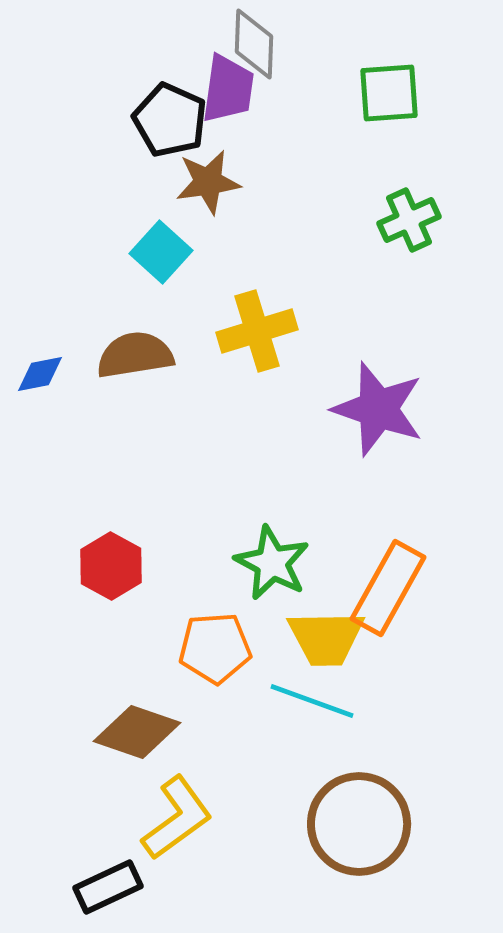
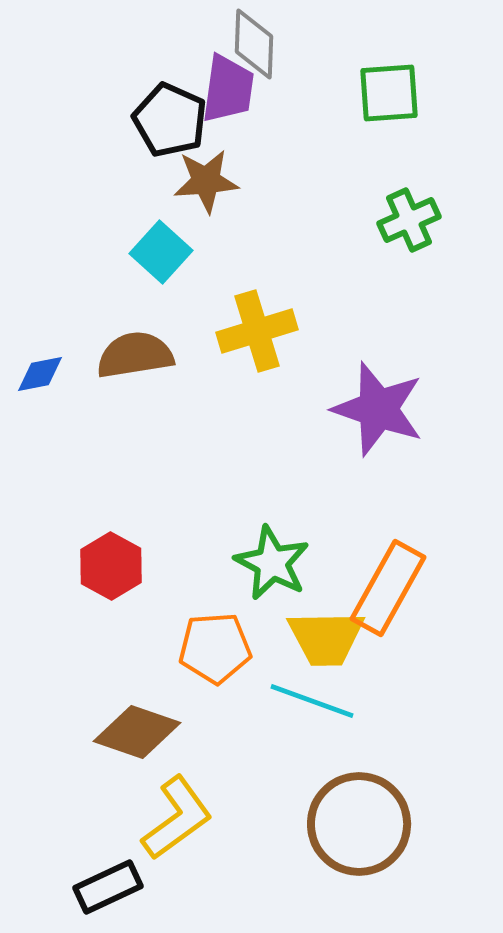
brown star: moved 2 px left, 1 px up; rotated 4 degrees clockwise
